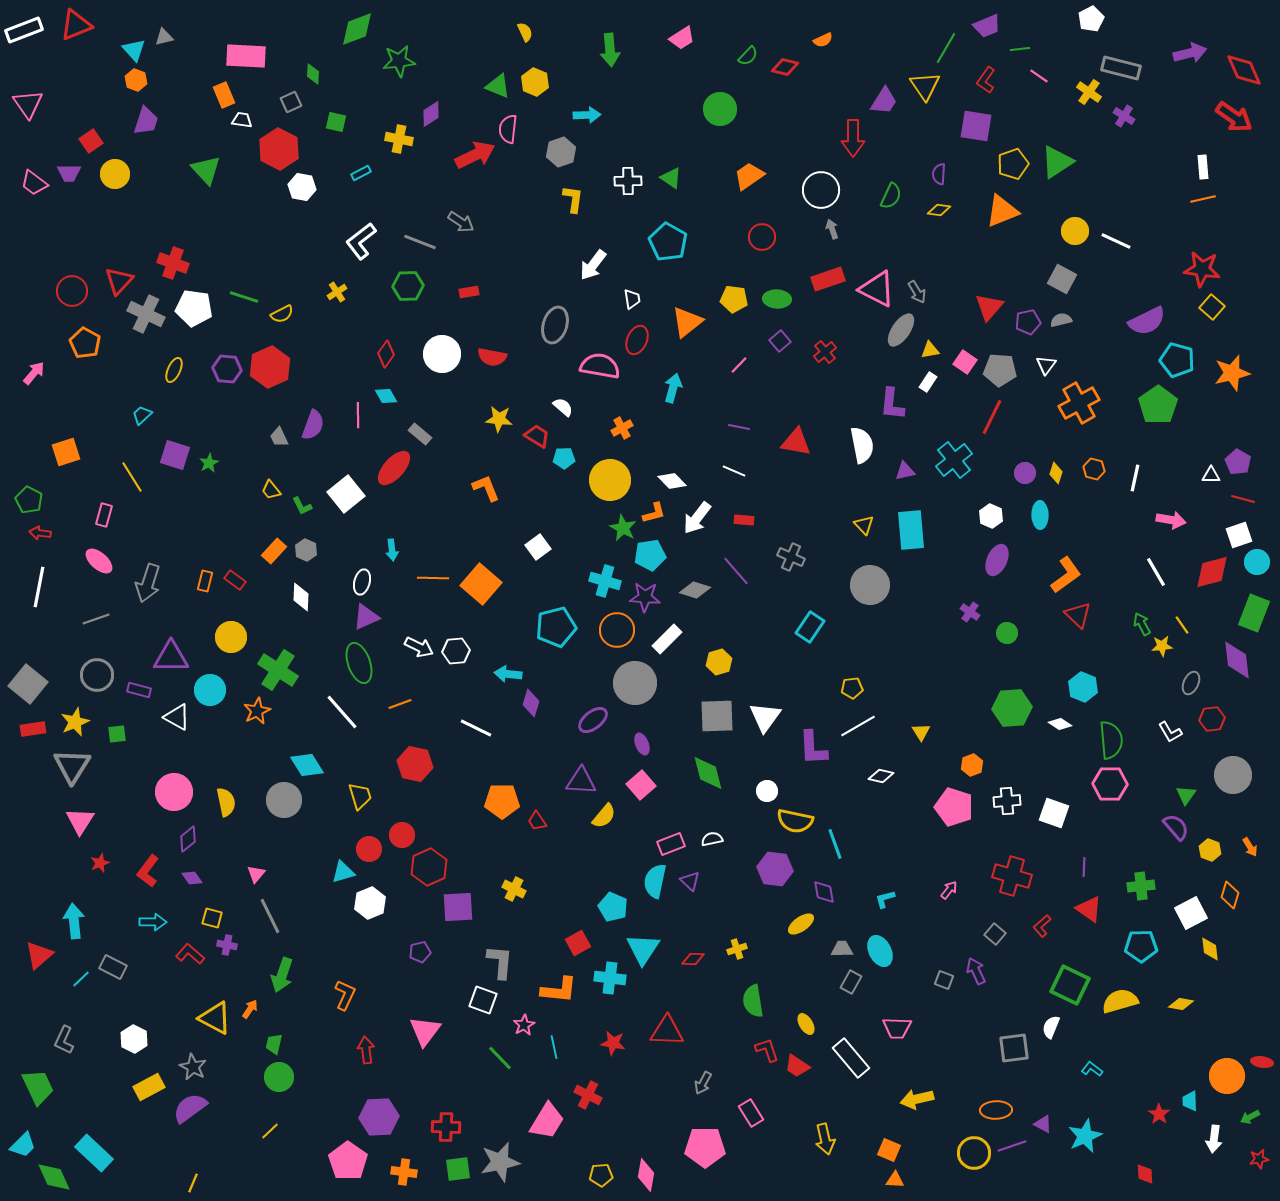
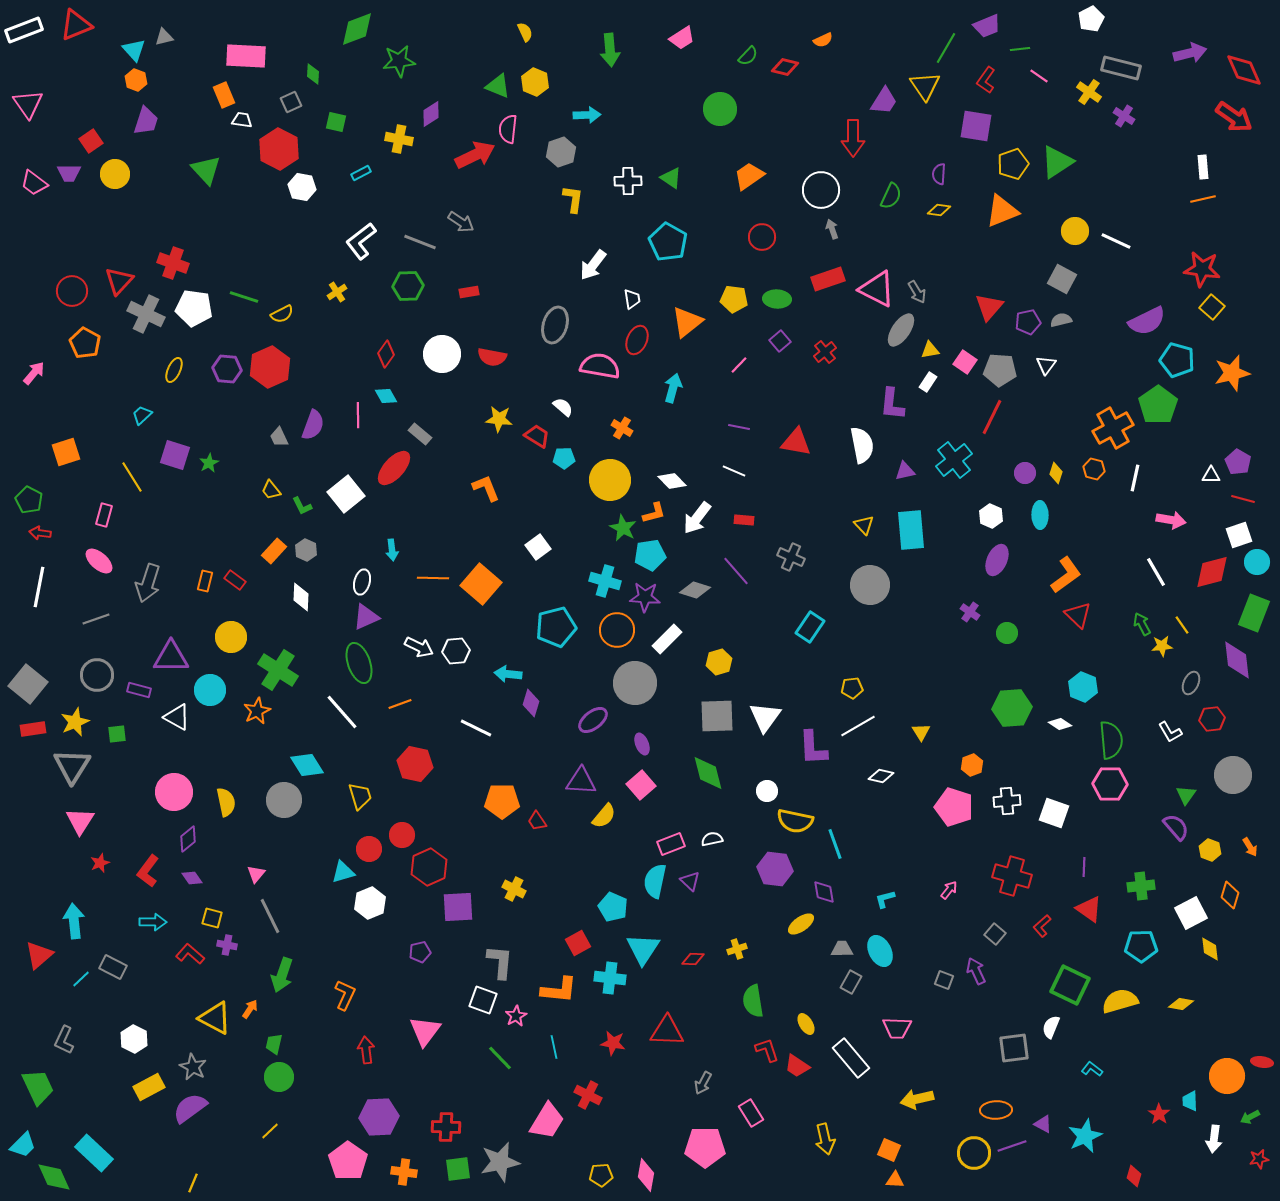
orange cross at (1079, 403): moved 34 px right, 25 px down
orange cross at (622, 428): rotated 30 degrees counterclockwise
pink star at (524, 1025): moved 8 px left, 9 px up
red diamond at (1145, 1174): moved 11 px left, 2 px down; rotated 20 degrees clockwise
